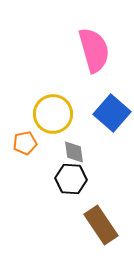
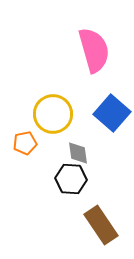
gray diamond: moved 4 px right, 1 px down
